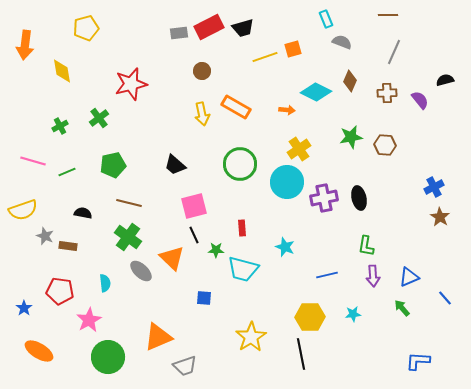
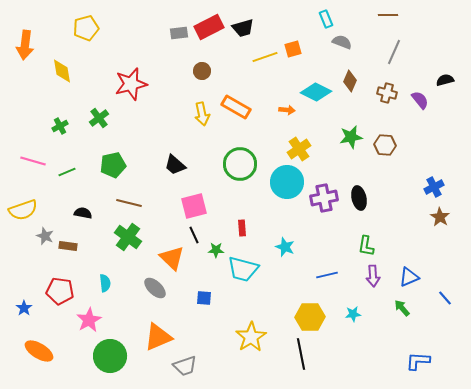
brown cross at (387, 93): rotated 18 degrees clockwise
gray ellipse at (141, 271): moved 14 px right, 17 px down
green circle at (108, 357): moved 2 px right, 1 px up
